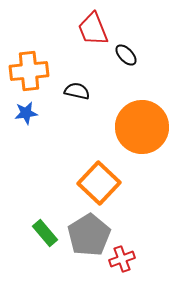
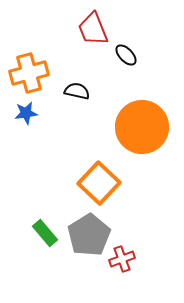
orange cross: moved 2 px down; rotated 9 degrees counterclockwise
